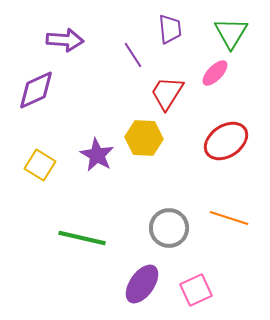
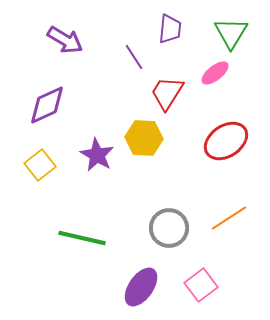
purple trapezoid: rotated 12 degrees clockwise
purple arrow: rotated 27 degrees clockwise
purple line: moved 1 px right, 2 px down
pink ellipse: rotated 8 degrees clockwise
purple diamond: moved 11 px right, 15 px down
yellow square: rotated 20 degrees clockwise
orange line: rotated 51 degrees counterclockwise
purple ellipse: moved 1 px left, 3 px down
pink square: moved 5 px right, 5 px up; rotated 12 degrees counterclockwise
